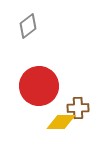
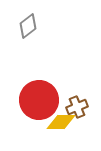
red circle: moved 14 px down
brown cross: moved 1 px left, 1 px up; rotated 20 degrees counterclockwise
